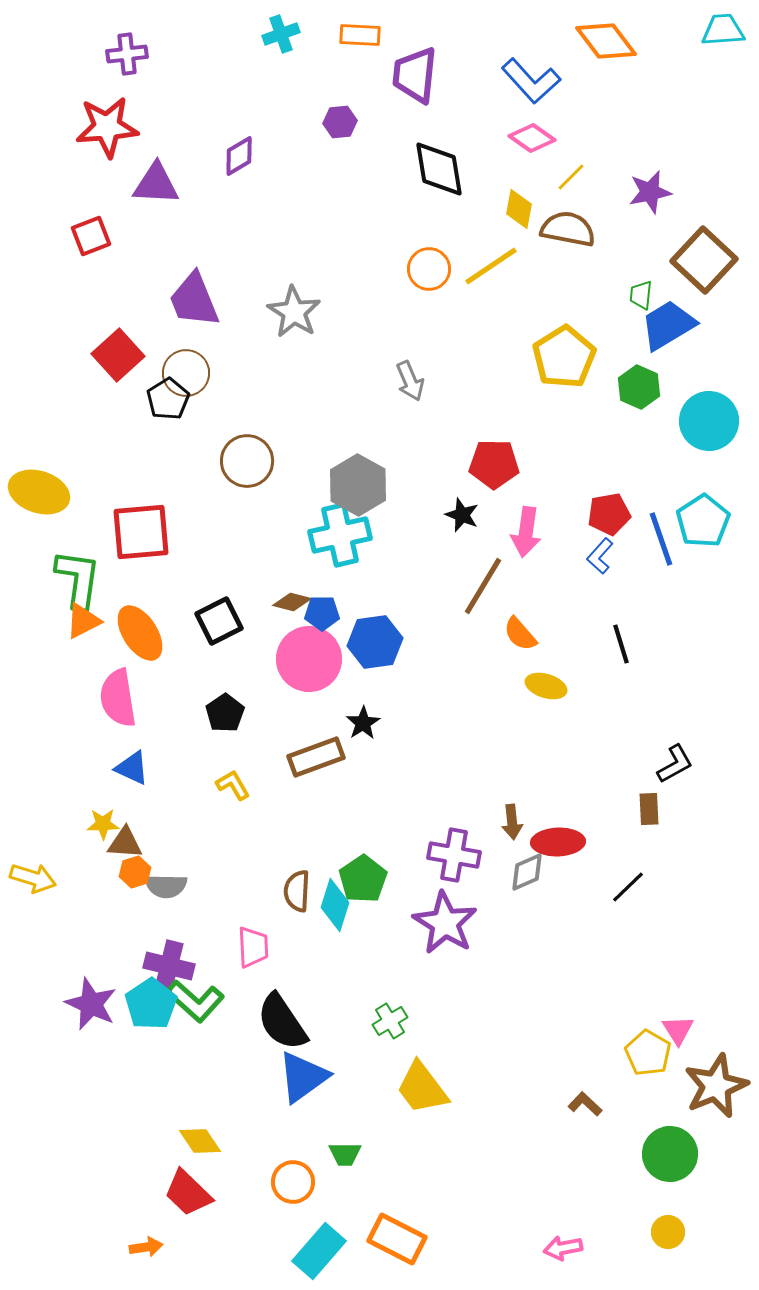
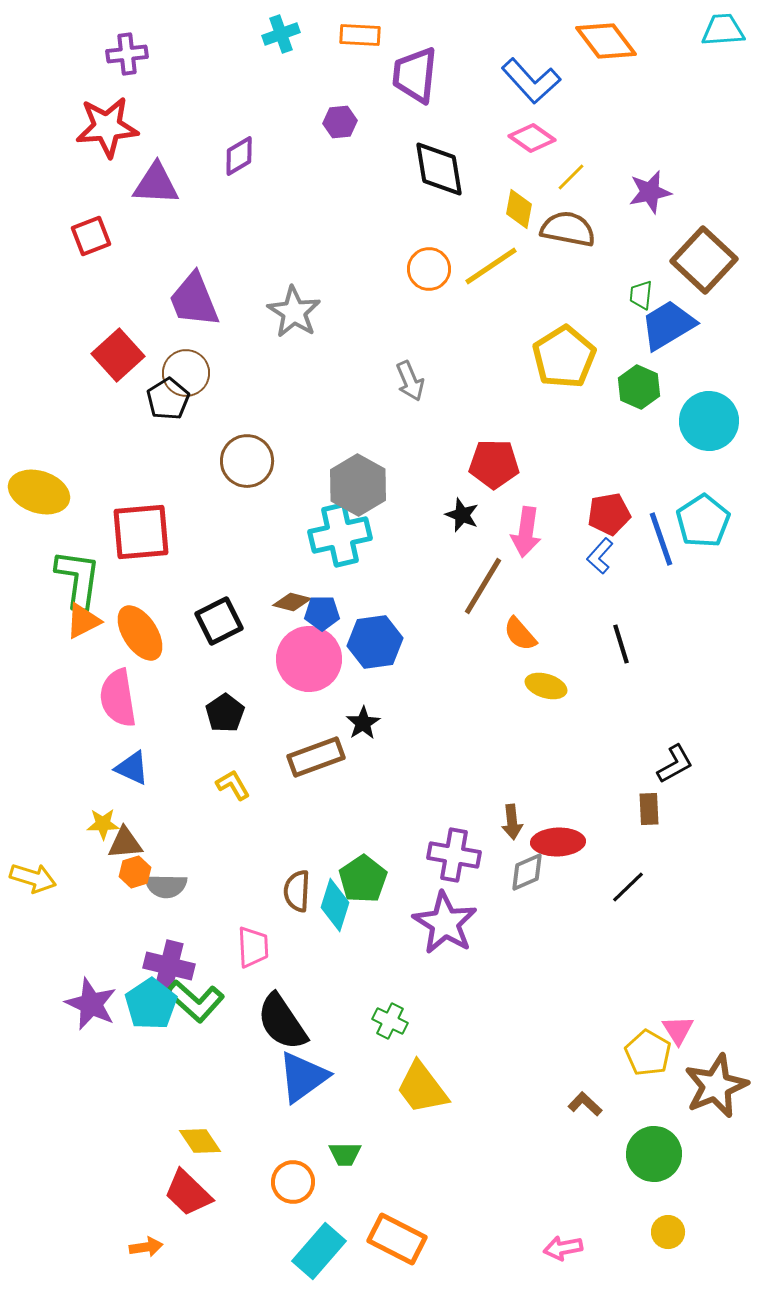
brown triangle at (125, 843): rotated 9 degrees counterclockwise
green cross at (390, 1021): rotated 32 degrees counterclockwise
green circle at (670, 1154): moved 16 px left
